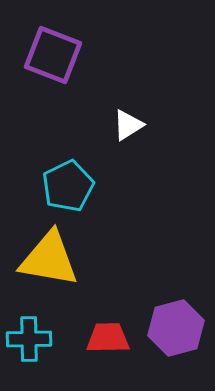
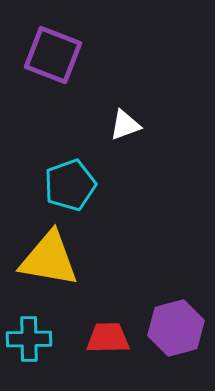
white triangle: moved 3 px left; rotated 12 degrees clockwise
cyan pentagon: moved 2 px right, 1 px up; rotated 6 degrees clockwise
